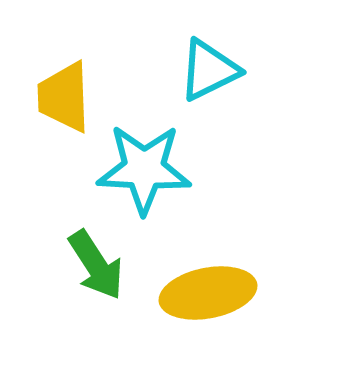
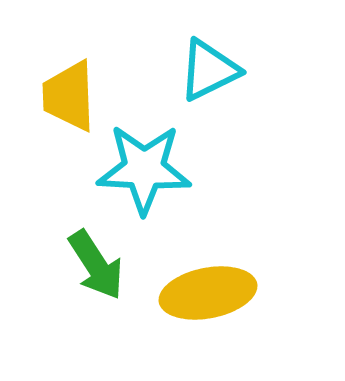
yellow trapezoid: moved 5 px right, 1 px up
